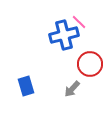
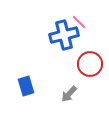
gray arrow: moved 3 px left, 5 px down
